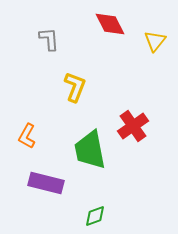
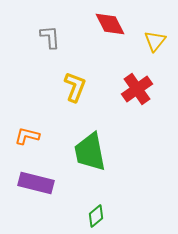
gray L-shape: moved 1 px right, 2 px up
red cross: moved 4 px right, 37 px up
orange L-shape: rotated 75 degrees clockwise
green trapezoid: moved 2 px down
purple rectangle: moved 10 px left
green diamond: moved 1 px right; rotated 20 degrees counterclockwise
